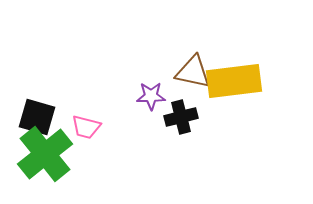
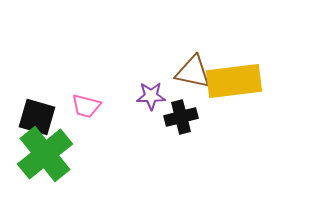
pink trapezoid: moved 21 px up
